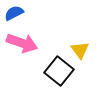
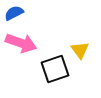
pink arrow: moved 1 px left
black square: moved 4 px left, 2 px up; rotated 32 degrees clockwise
